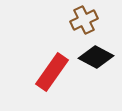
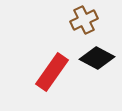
black diamond: moved 1 px right, 1 px down
